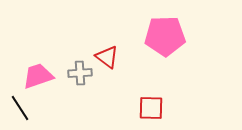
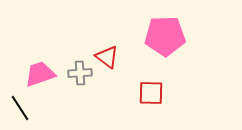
pink trapezoid: moved 2 px right, 2 px up
red square: moved 15 px up
